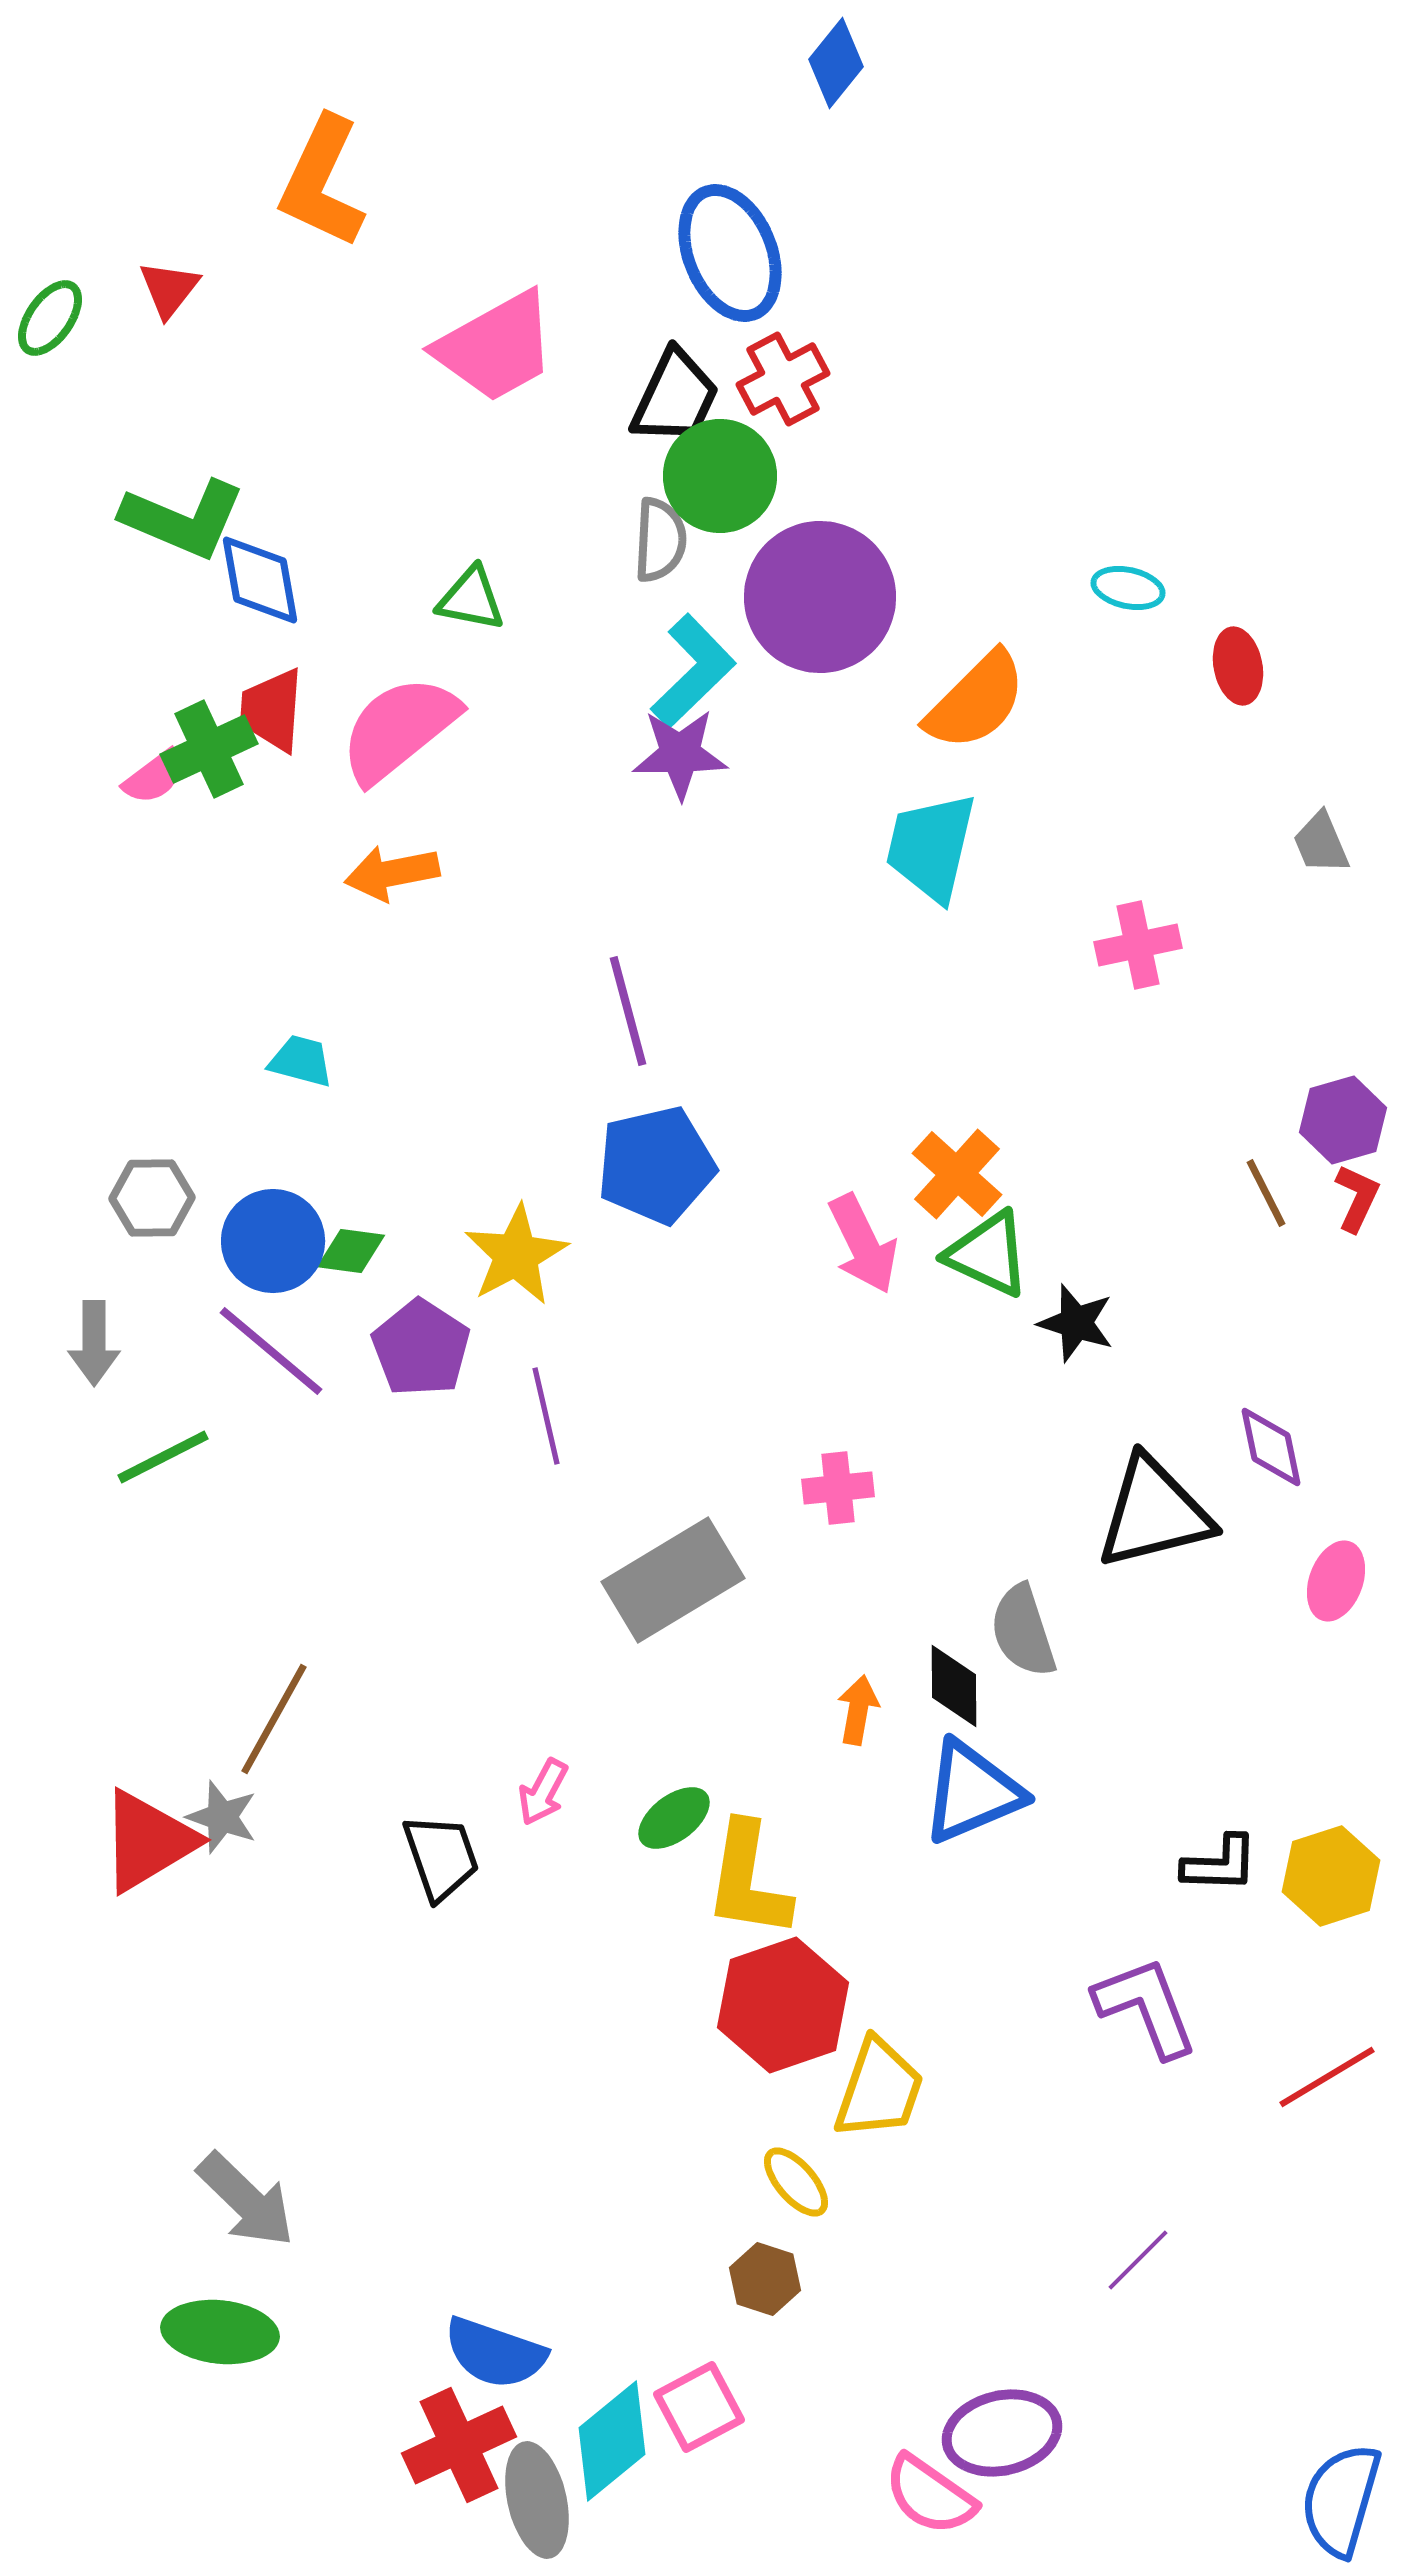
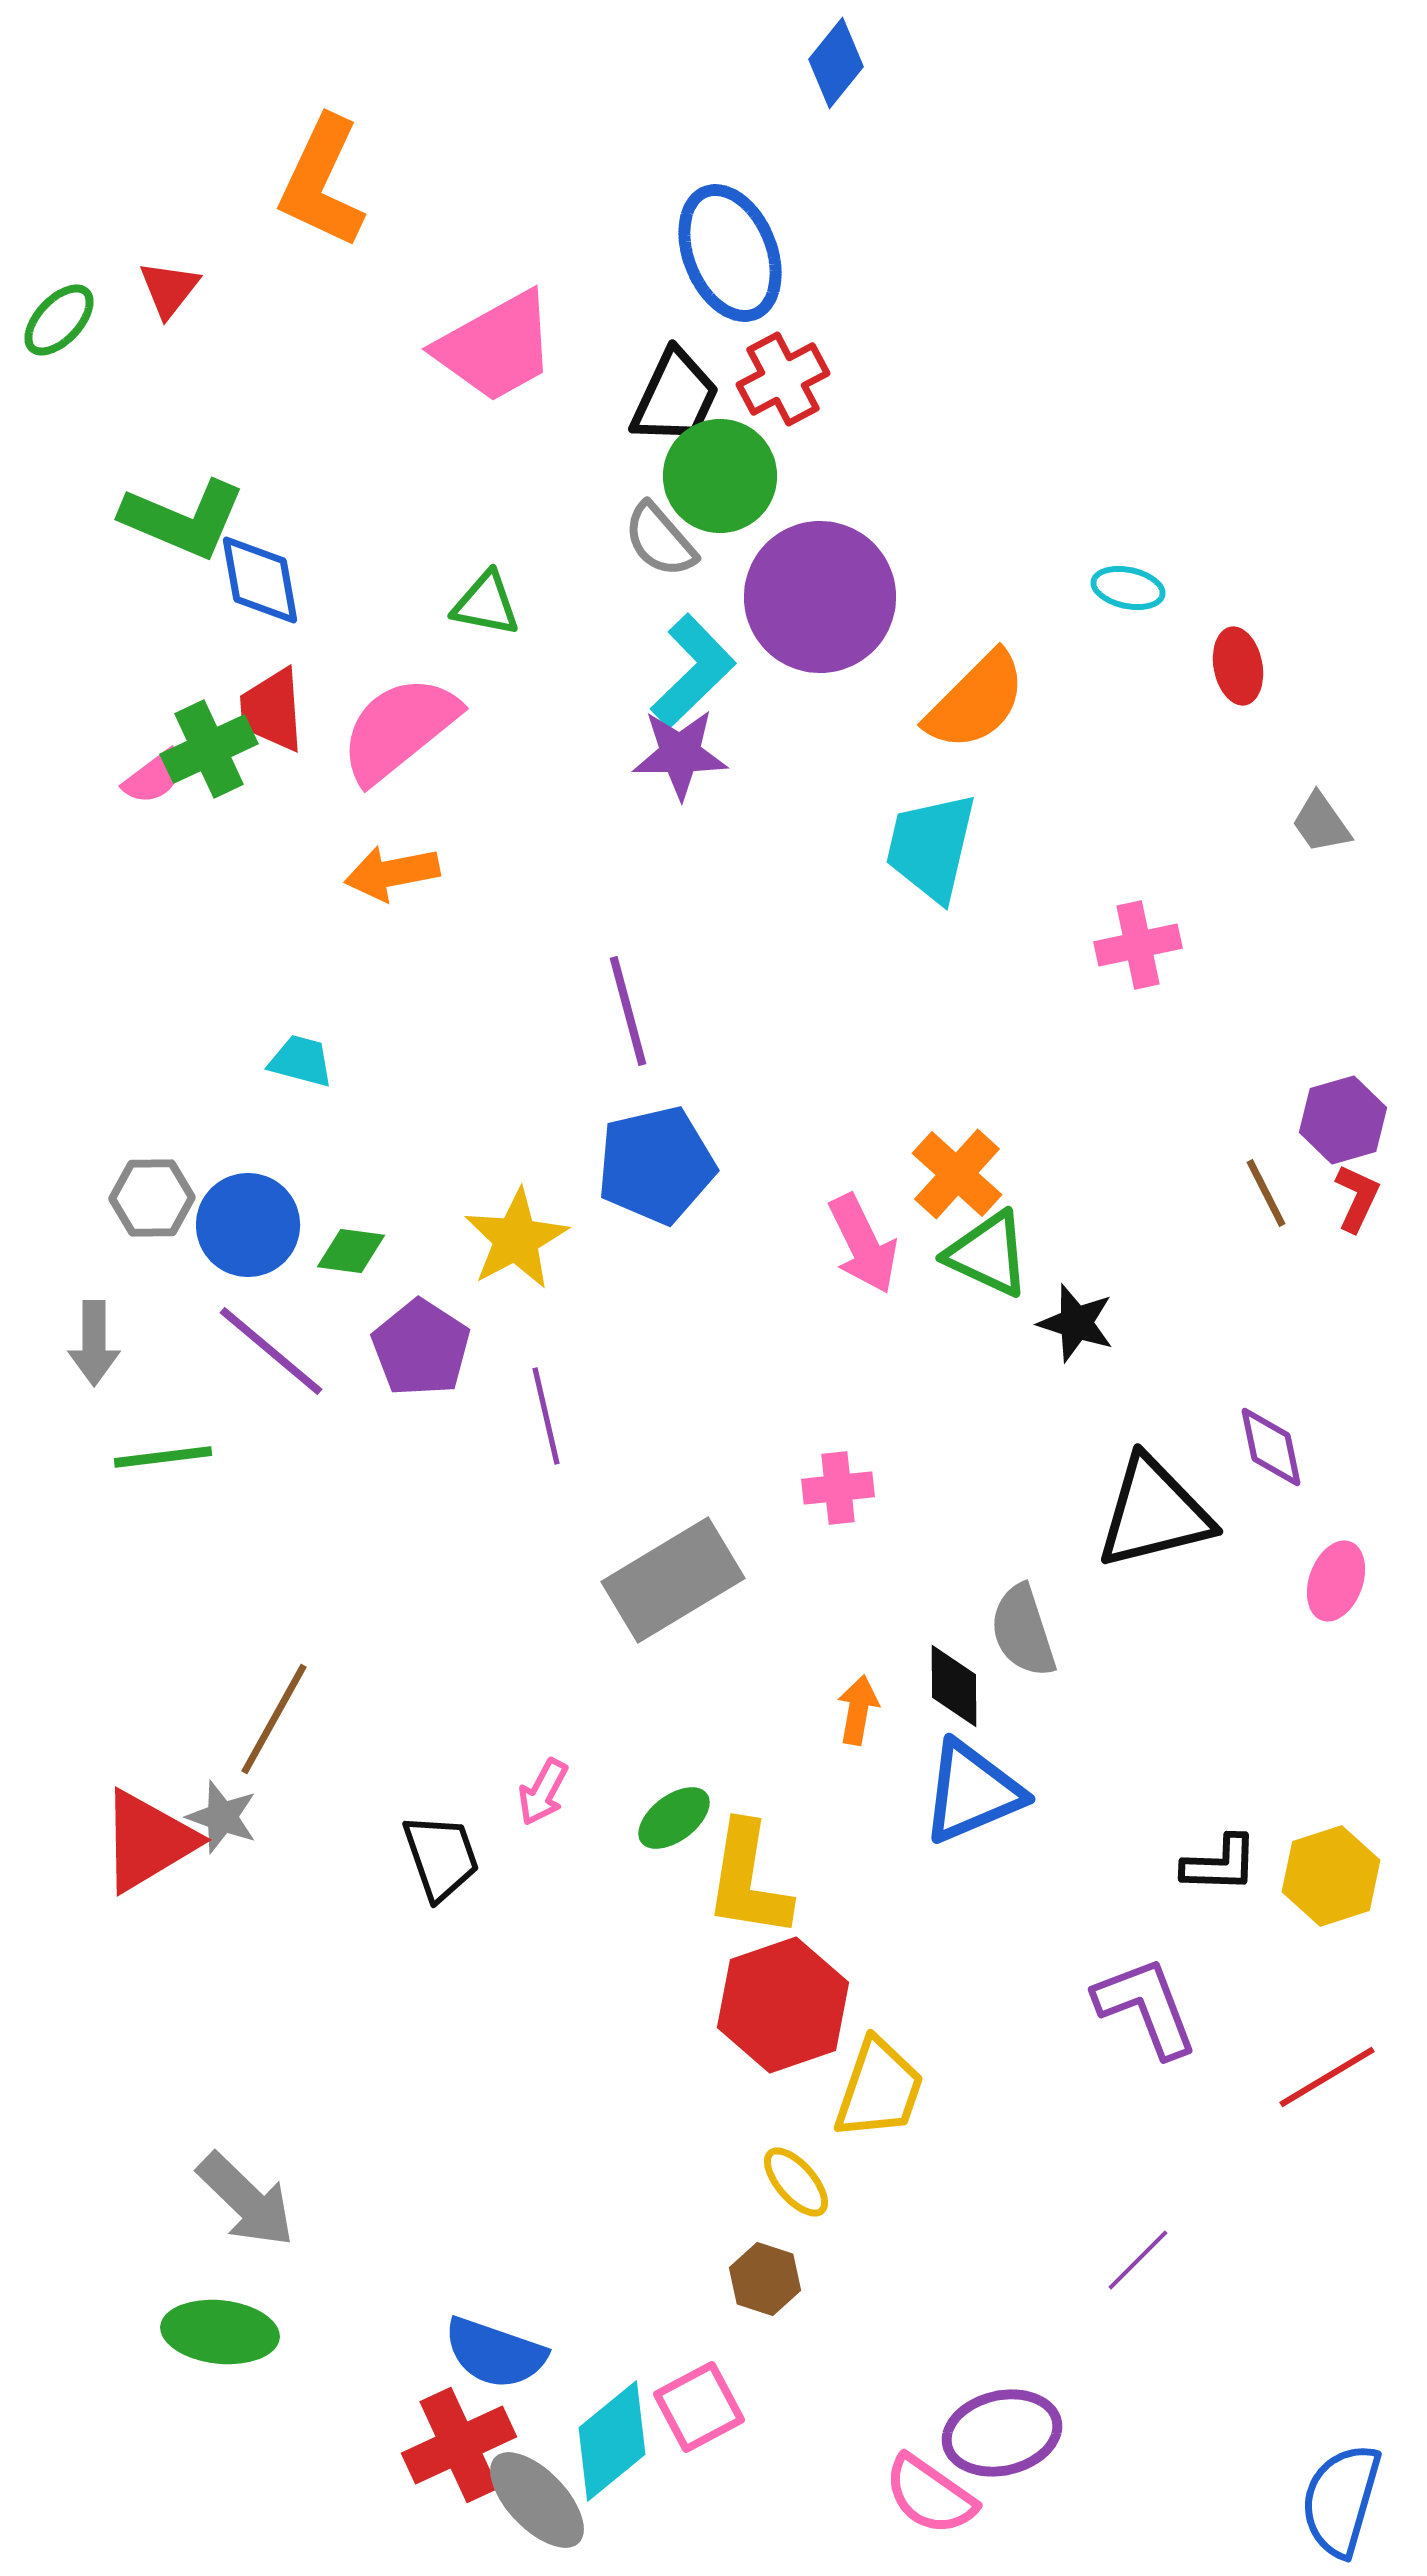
green ellipse at (50, 318): moved 9 px right, 2 px down; rotated 8 degrees clockwise
gray semicircle at (660, 540): rotated 136 degrees clockwise
green triangle at (471, 599): moved 15 px right, 5 px down
red trapezoid at (272, 710): rotated 8 degrees counterclockwise
gray trapezoid at (1321, 843): moved 20 px up; rotated 12 degrees counterclockwise
blue circle at (273, 1241): moved 25 px left, 16 px up
yellow star at (516, 1255): moved 16 px up
green line at (163, 1457): rotated 20 degrees clockwise
gray ellipse at (537, 2500): rotated 31 degrees counterclockwise
